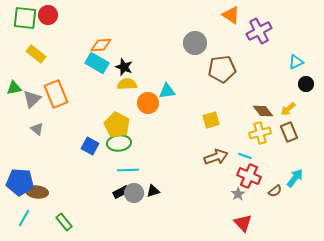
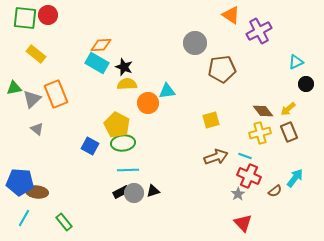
green ellipse at (119, 143): moved 4 px right
